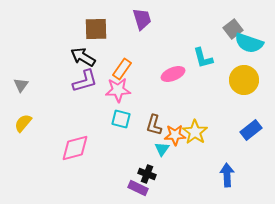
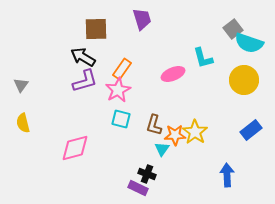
pink star: rotated 25 degrees counterclockwise
yellow semicircle: rotated 54 degrees counterclockwise
